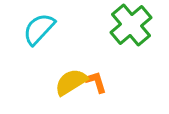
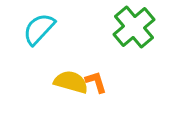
green cross: moved 3 px right, 2 px down
yellow semicircle: rotated 48 degrees clockwise
